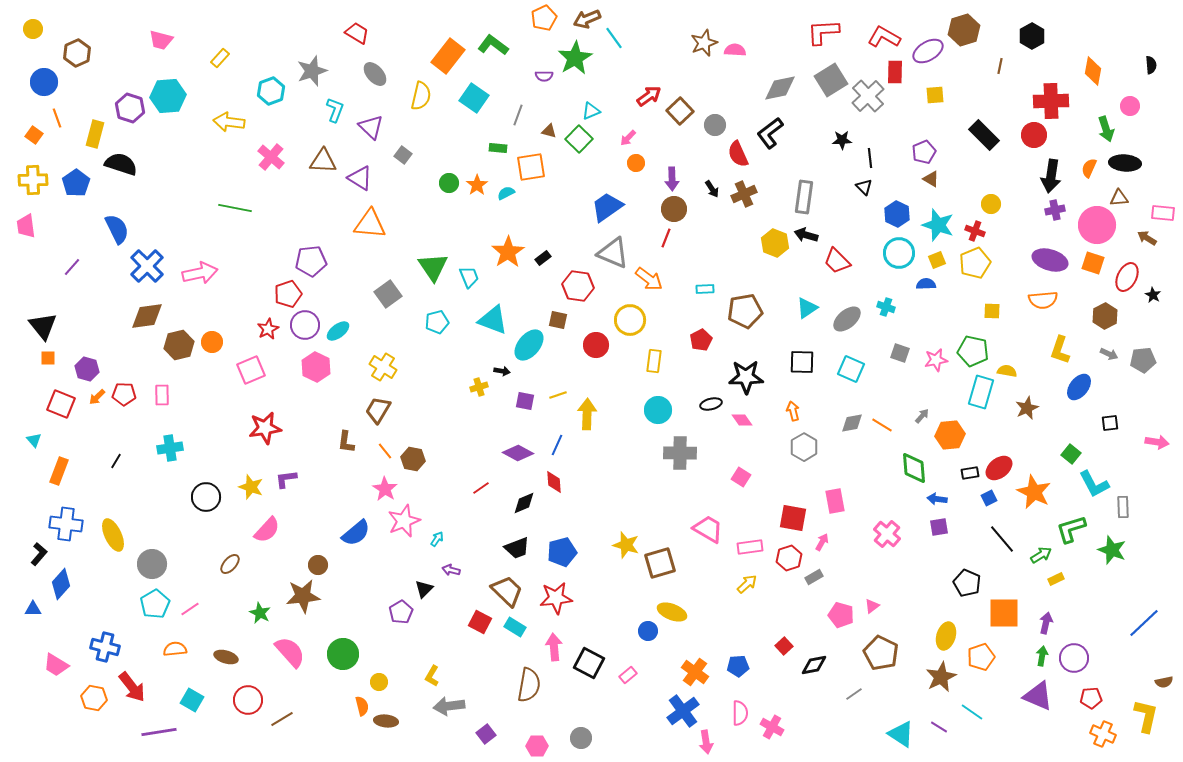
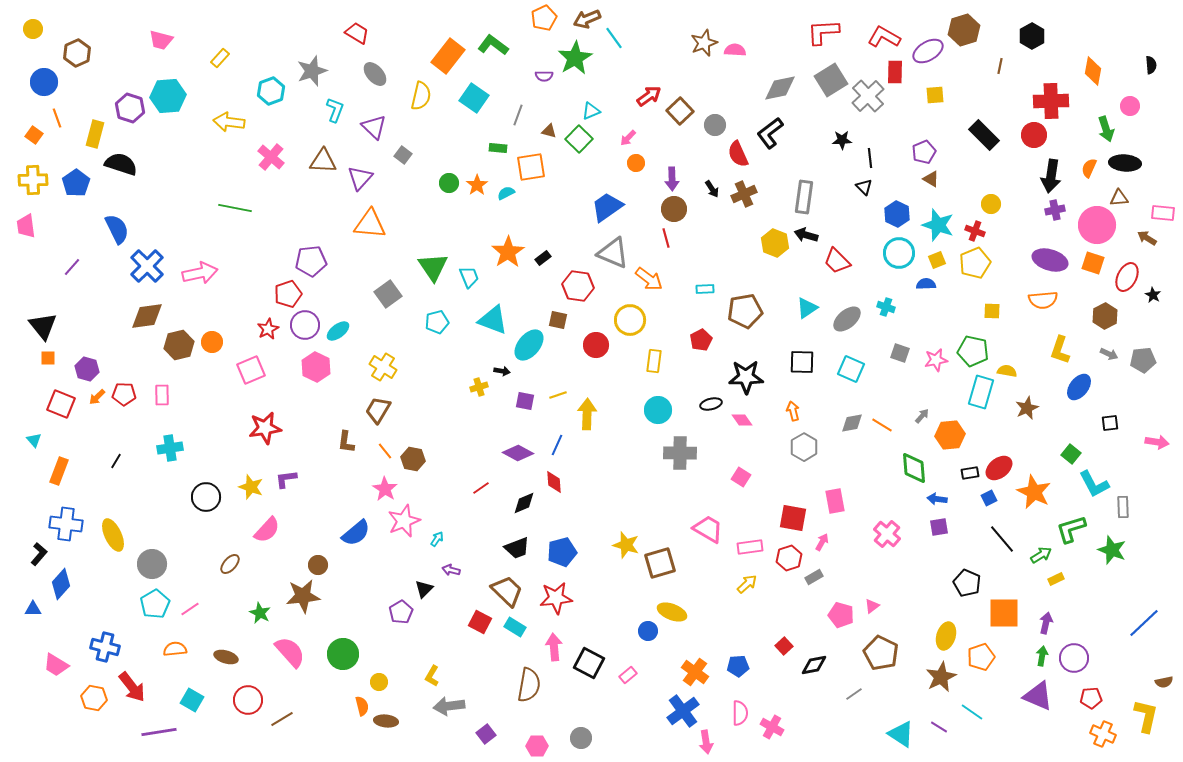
purple triangle at (371, 127): moved 3 px right
purple triangle at (360, 178): rotated 40 degrees clockwise
red line at (666, 238): rotated 36 degrees counterclockwise
